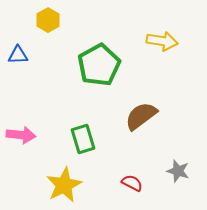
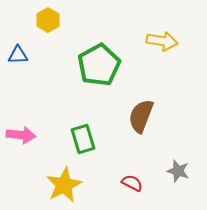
brown semicircle: rotated 32 degrees counterclockwise
